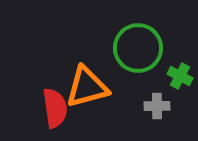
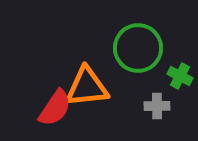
orange triangle: rotated 9 degrees clockwise
red semicircle: rotated 42 degrees clockwise
